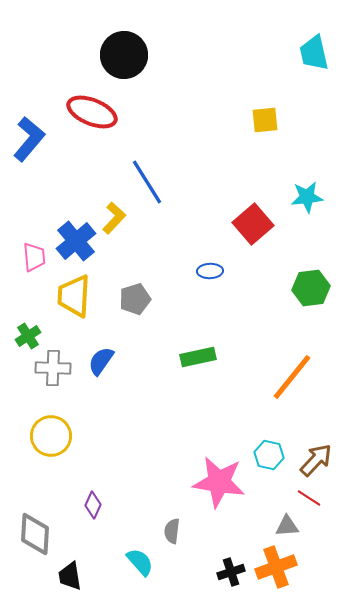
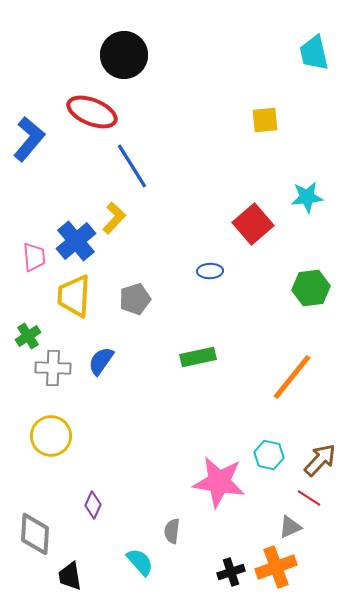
blue line: moved 15 px left, 16 px up
brown arrow: moved 4 px right
gray triangle: moved 3 px right, 1 px down; rotated 20 degrees counterclockwise
